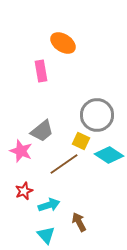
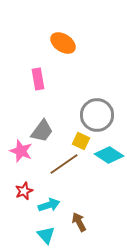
pink rectangle: moved 3 px left, 8 px down
gray trapezoid: rotated 15 degrees counterclockwise
